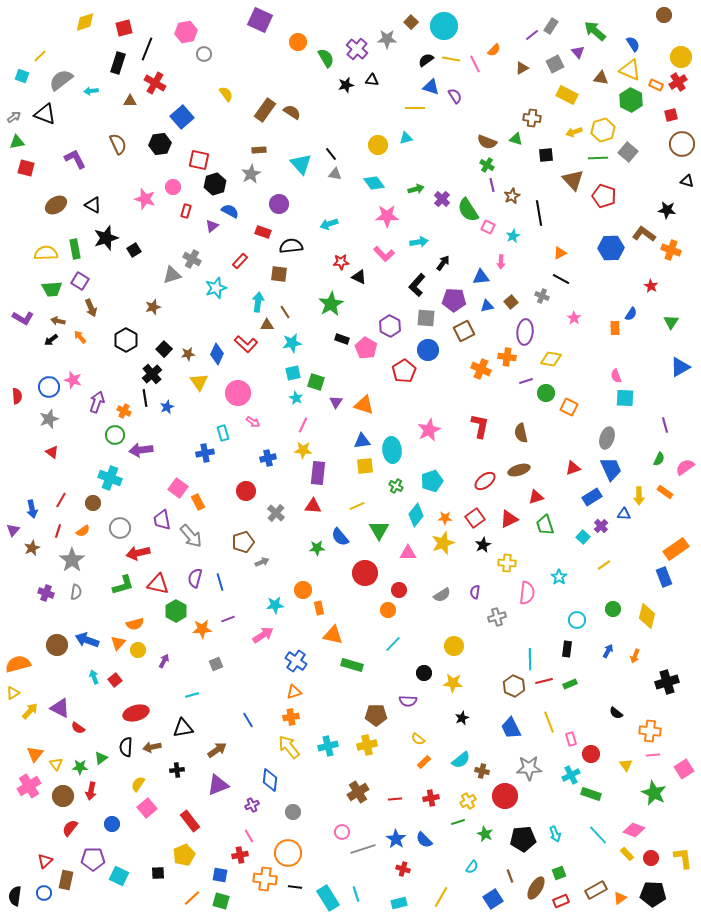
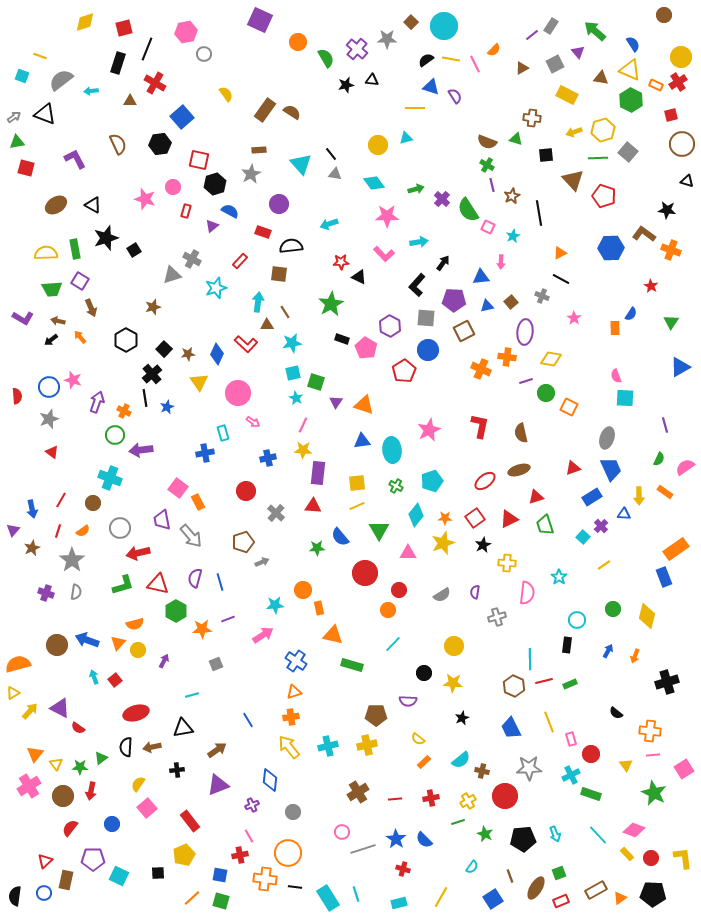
yellow line at (40, 56): rotated 64 degrees clockwise
yellow square at (365, 466): moved 8 px left, 17 px down
black rectangle at (567, 649): moved 4 px up
